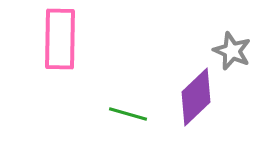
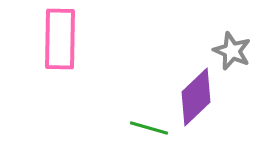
green line: moved 21 px right, 14 px down
